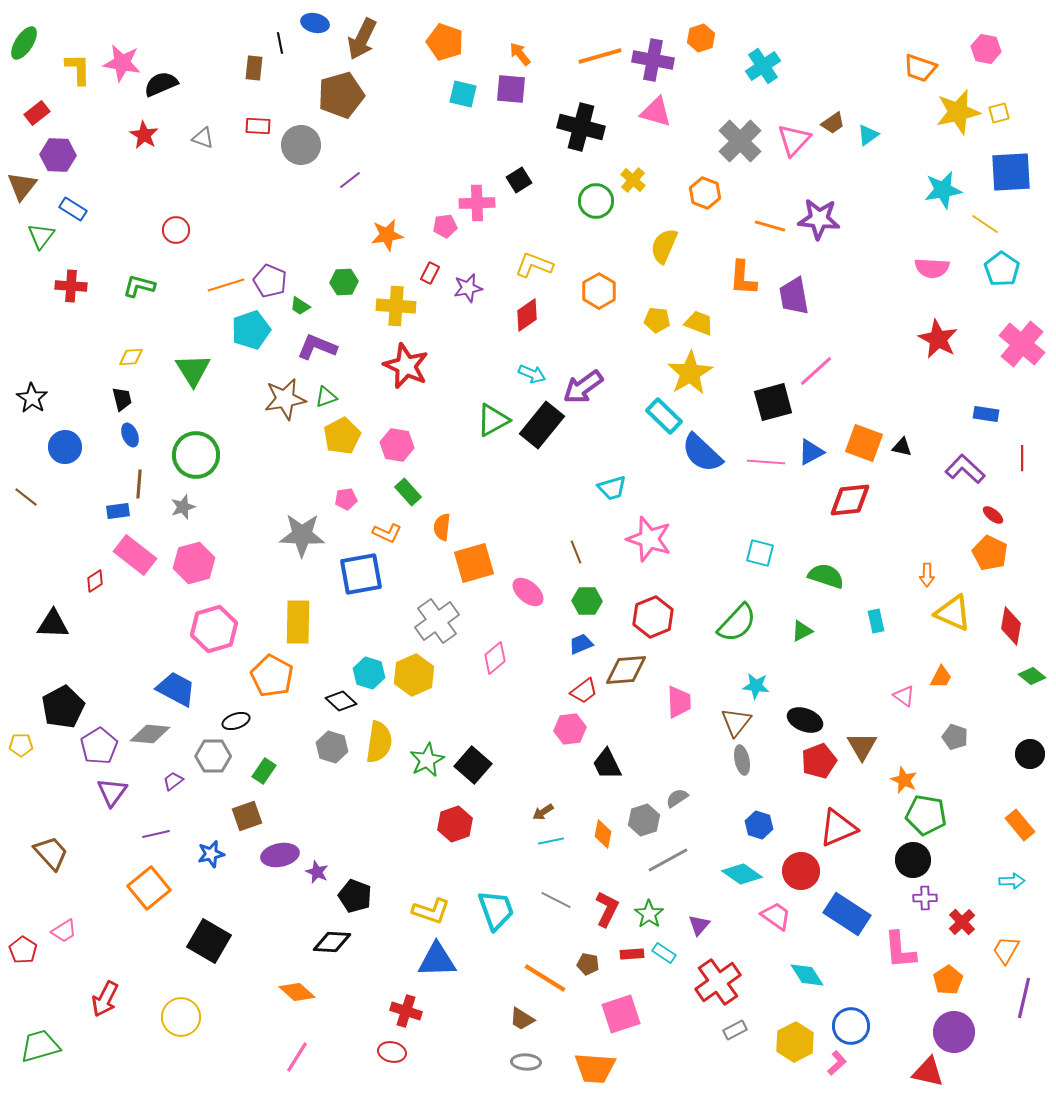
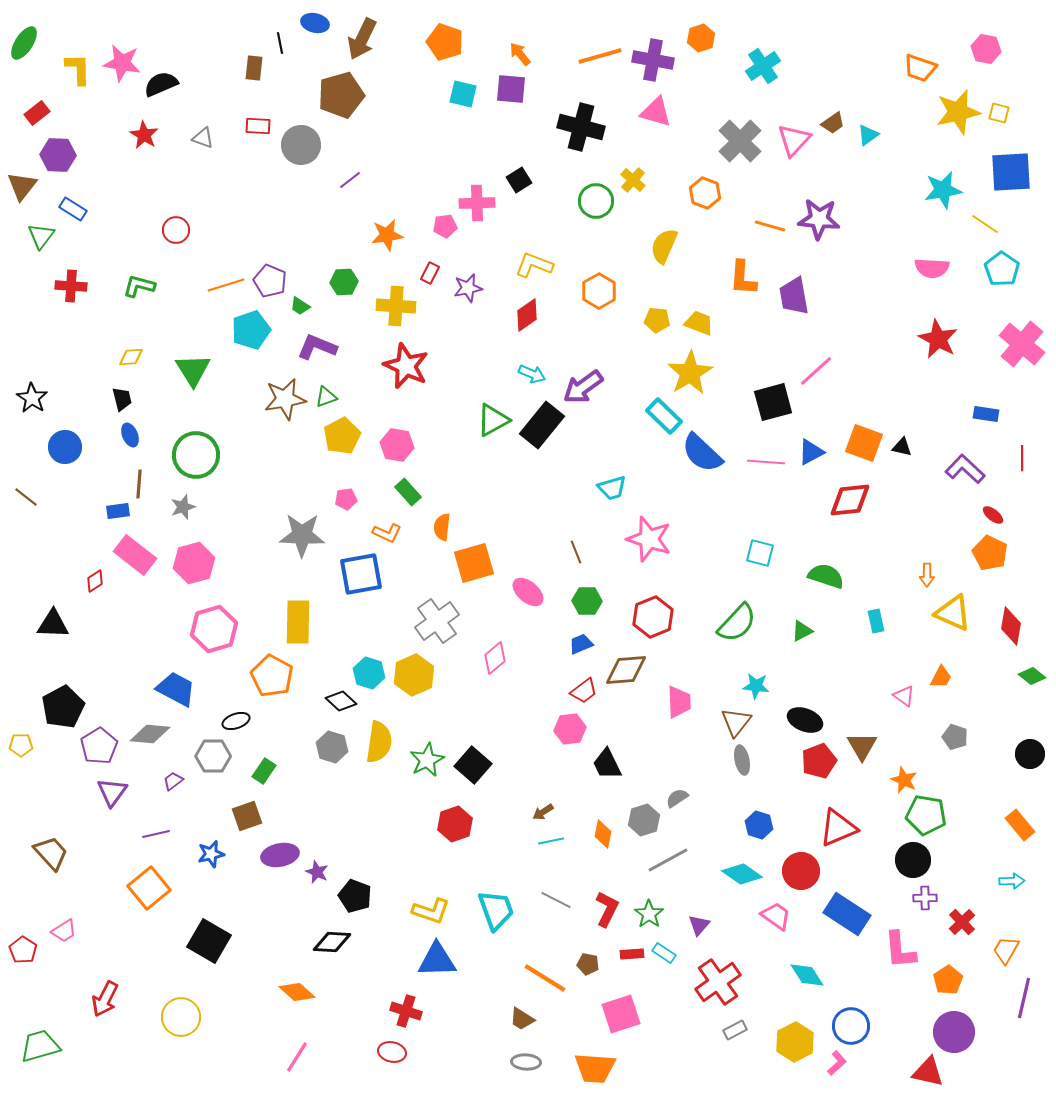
yellow square at (999, 113): rotated 30 degrees clockwise
